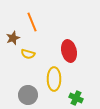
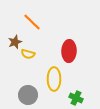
orange line: rotated 24 degrees counterclockwise
brown star: moved 2 px right, 4 px down
red ellipse: rotated 15 degrees clockwise
